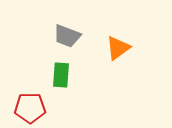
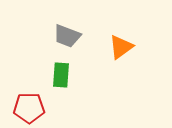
orange triangle: moved 3 px right, 1 px up
red pentagon: moved 1 px left
